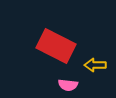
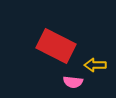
pink semicircle: moved 5 px right, 3 px up
